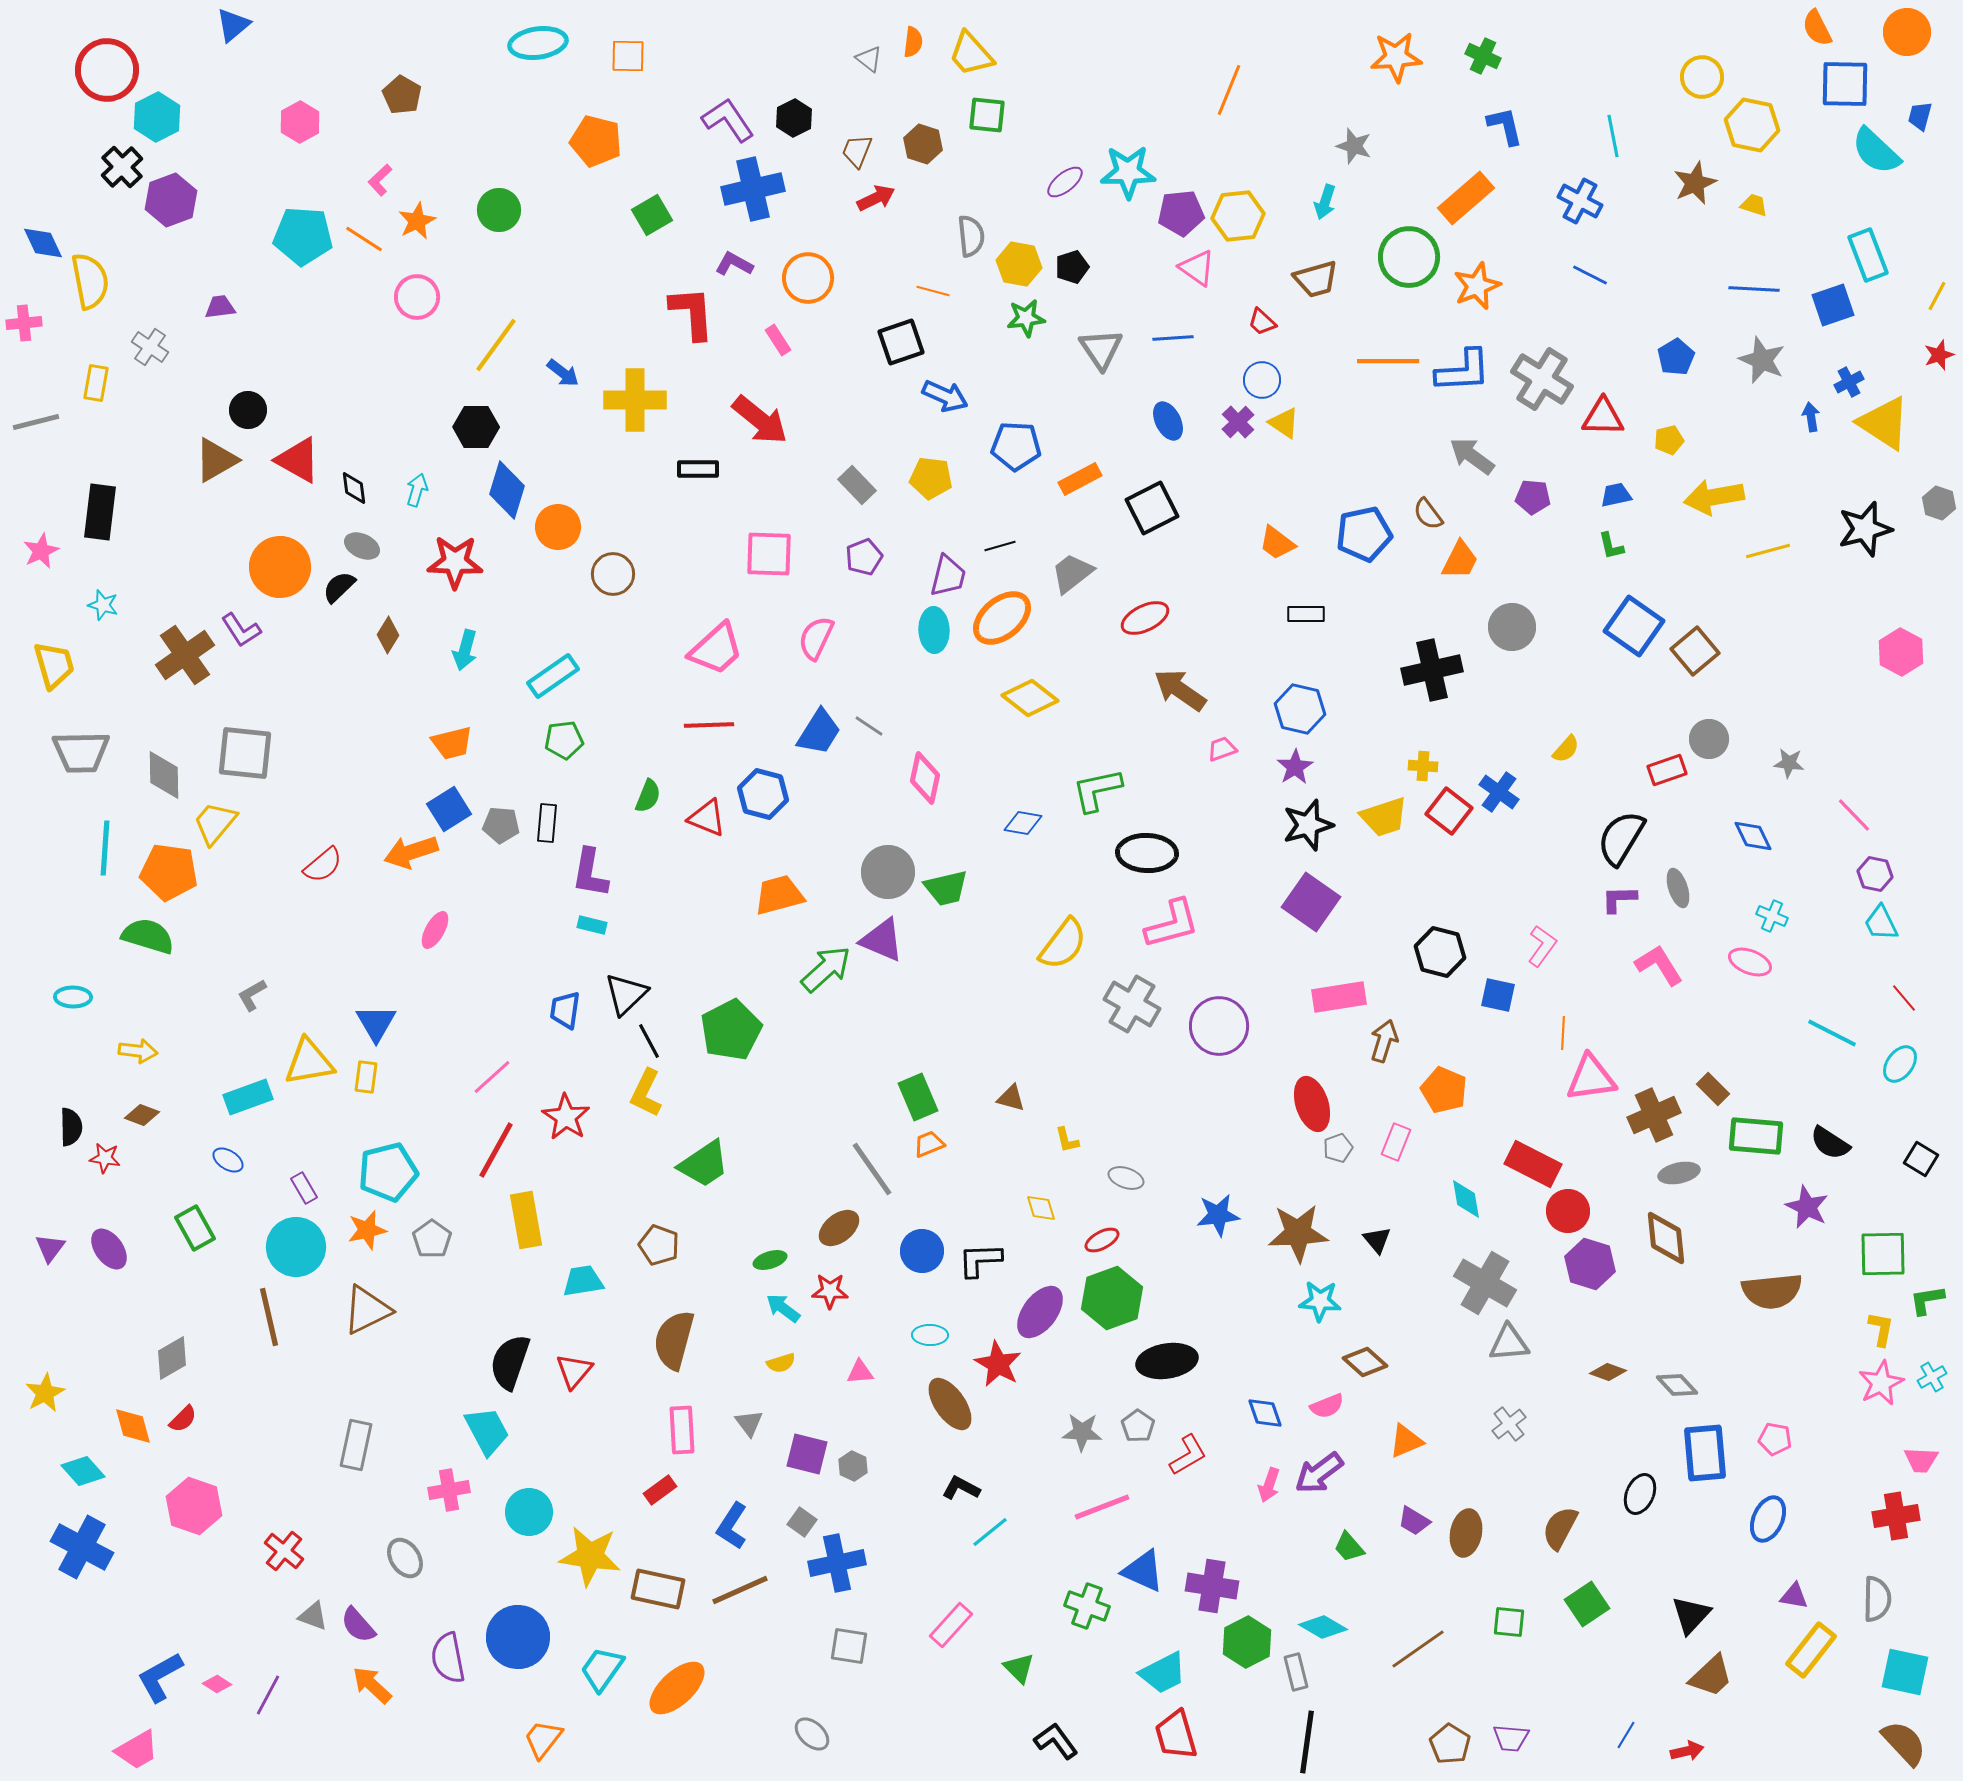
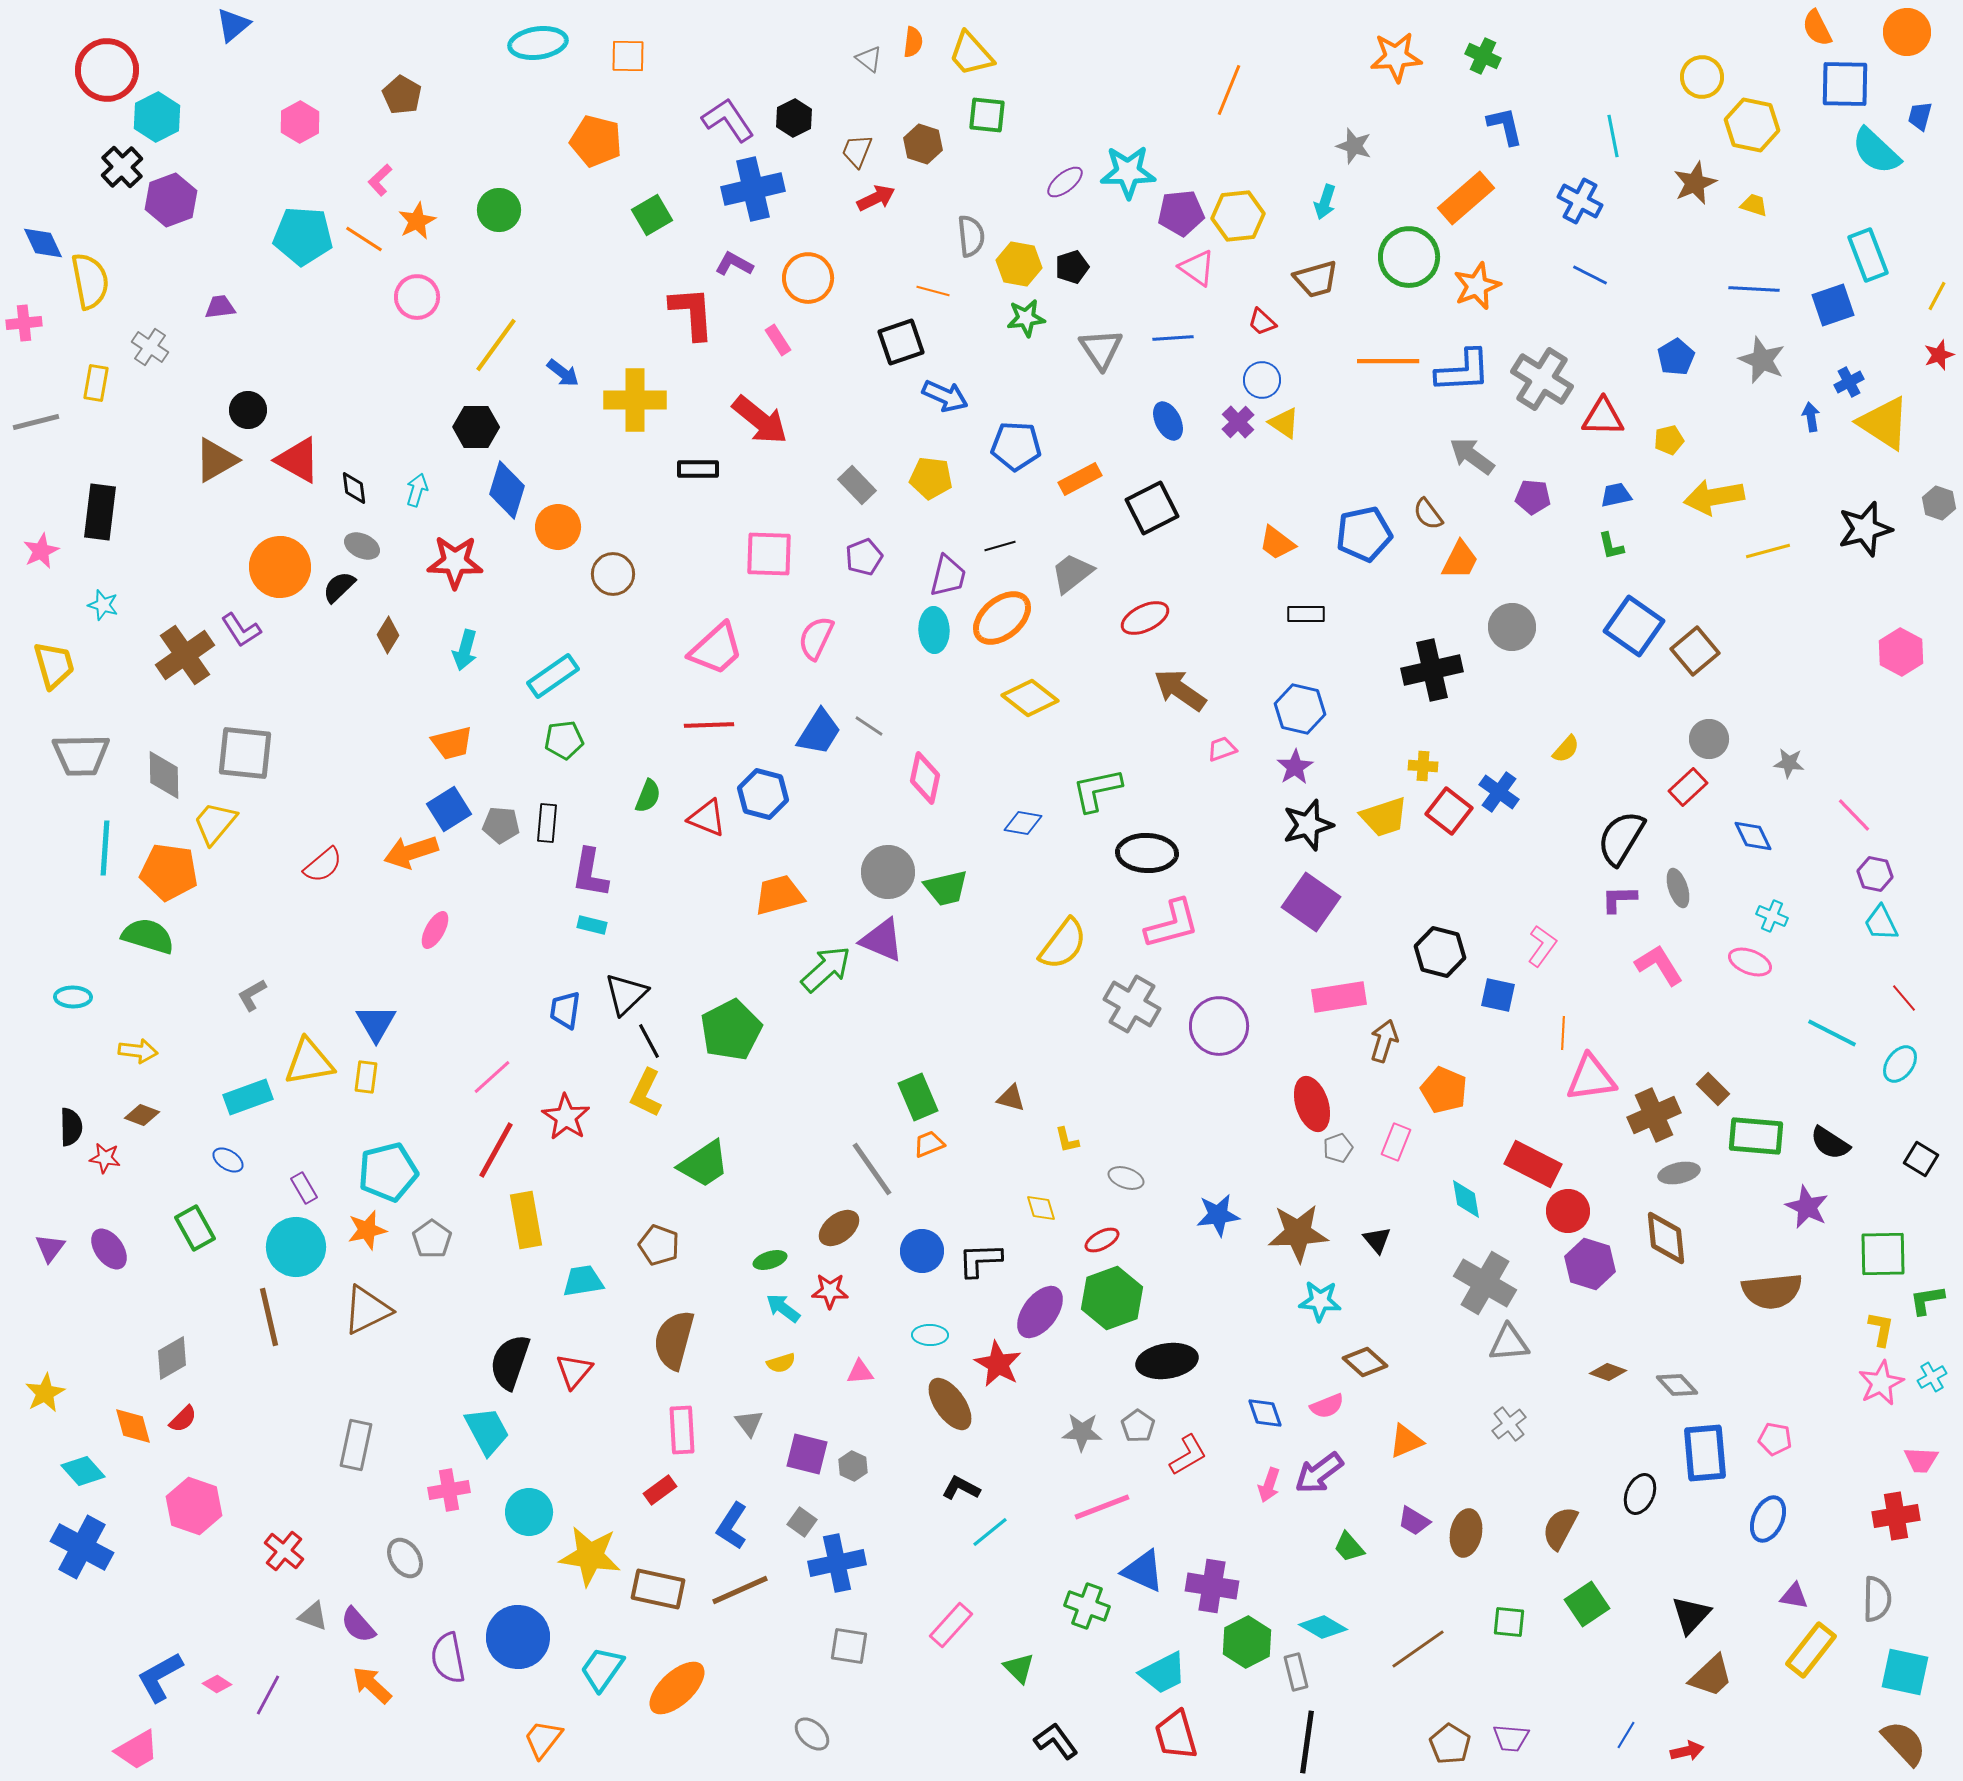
gray trapezoid at (81, 752): moved 3 px down
red rectangle at (1667, 770): moved 21 px right, 17 px down; rotated 24 degrees counterclockwise
